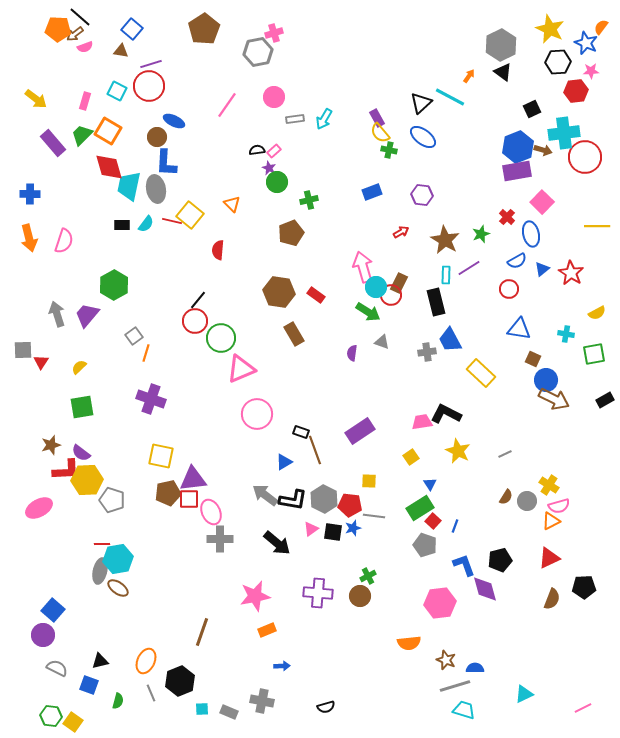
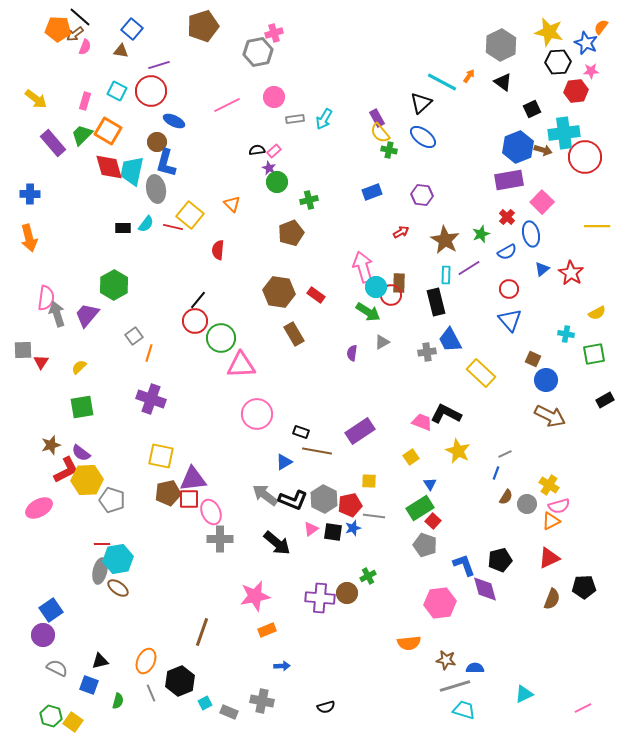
brown pentagon at (204, 29): moved 1 px left, 3 px up; rotated 16 degrees clockwise
yellow star at (550, 29): moved 1 px left, 3 px down; rotated 12 degrees counterclockwise
pink semicircle at (85, 47): rotated 49 degrees counterclockwise
purple line at (151, 64): moved 8 px right, 1 px down
black triangle at (503, 72): moved 10 px down
red circle at (149, 86): moved 2 px right, 5 px down
cyan line at (450, 97): moved 8 px left, 15 px up
pink line at (227, 105): rotated 28 degrees clockwise
brown circle at (157, 137): moved 5 px down
blue L-shape at (166, 163): rotated 12 degrees clockwise
purple rectangle at (517, 171): moved 8 px left, 9 px down
cyan trapezoid at (129, 186): moved 3 px right, 15 px up
red line at (172, 221): moved 1 px right, 6 px down
black rectangle at (122, 225): moved 1 px right, 3 px down
pink semicircle at (64, 241): moved 18 px left, 57 px down; rotated 10 degrees counterclockwise
blue semicircle at (517, 261): moved 10 px left, 9 px up
brown rectangle at (399, 283): rotated 24 degrees counterclockwise
blue triangle at (519, 329): moved 9 px left, 9 px up; rotated 40 degrees clockwise
gray triangle at (382, 342): rotated 49 degrees counterclockwise
orange line at (146, 353): moved 3 px right
pink triangle at (241, 369): moved 4 px up; rotated 20 degrees clockwise
brown arrow at (554, 399): moved 4 px left, 17 px down
pink trapezoid at (422, 422): rotated 30 degrees clockwise
brown line at (315, 450): moved 2 px right, 1 px down; rotated 60 degrees counterclockwise
red L-shape at (66, 470): rotated 24 degrees counterclockwise
black L-shape at (293, 500): rotated 12 degrees clockwise
gray circle at (527, 501): moved 3 px down
red pentagon at (350, 505): rotated 20 degrees counterclockwise
blue line at (455, 526): moved 41 px right, 53 px up
purple cross at (318, 593): moved 2 px right, 5 px down
brown circle at (360, 596): moved 13 px left, 3 px up
blue square at (53, 610): moved 2 px left; rotated 15 degrees clockwise
brown star at (446, 660): rotated 12 degrees counterclockwise
cyan square at (202, 709): moved 3 px right, 6 px up; rotated 24 degrees counterclockwise
green hexagon at (51, 716): rotated 10 degrees clockwise
